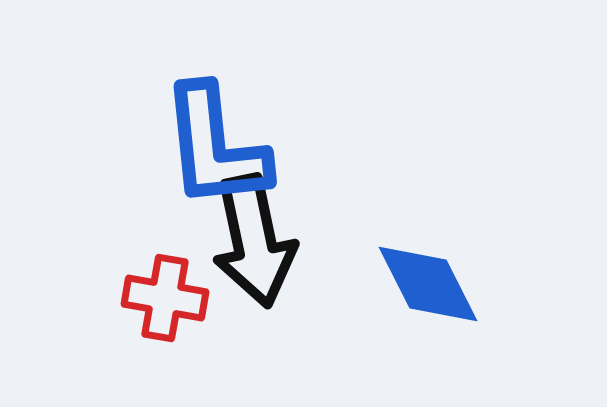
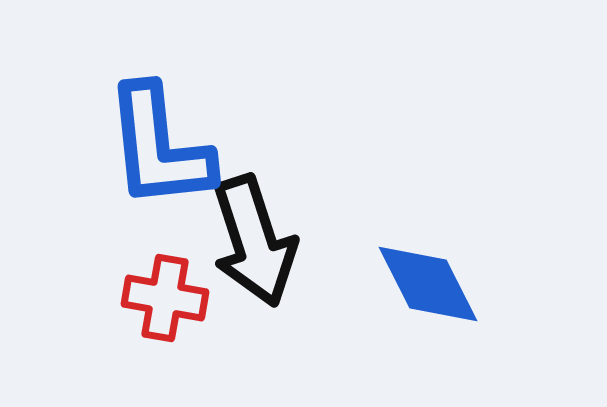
blue L-shape: moved 56 px left
black arrow: rotated 6 degrees counterclockwise
